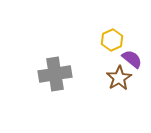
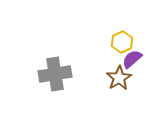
yellow hexagon: moved 10 px right, 2 px down
purple semicircle: rotated 80 degrees counterclockwise
